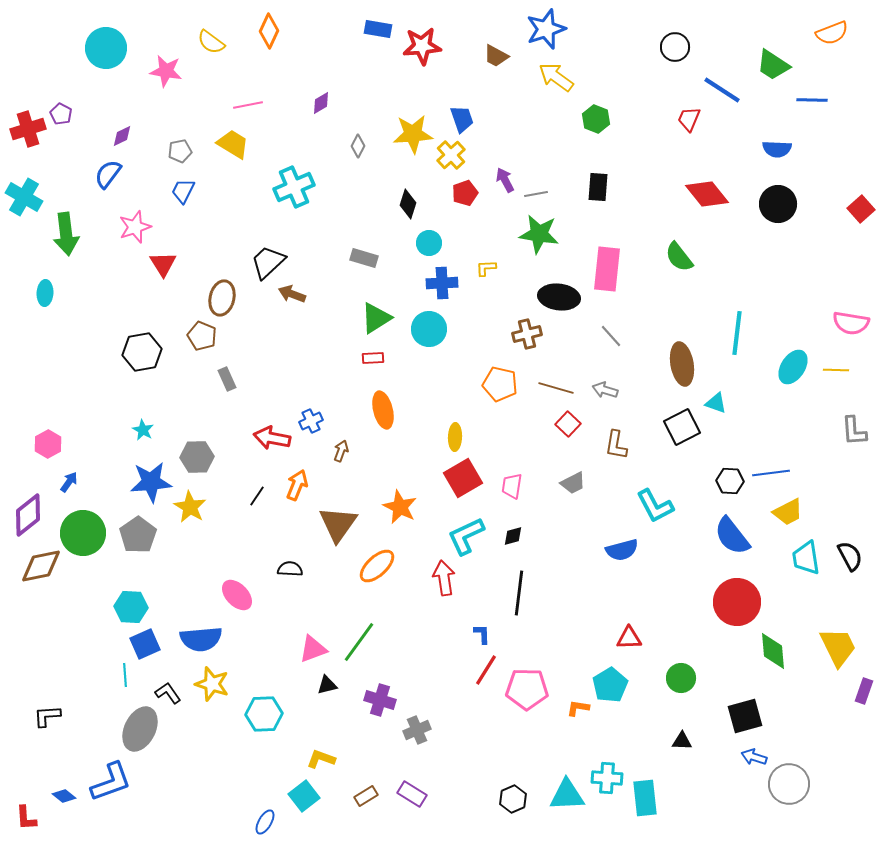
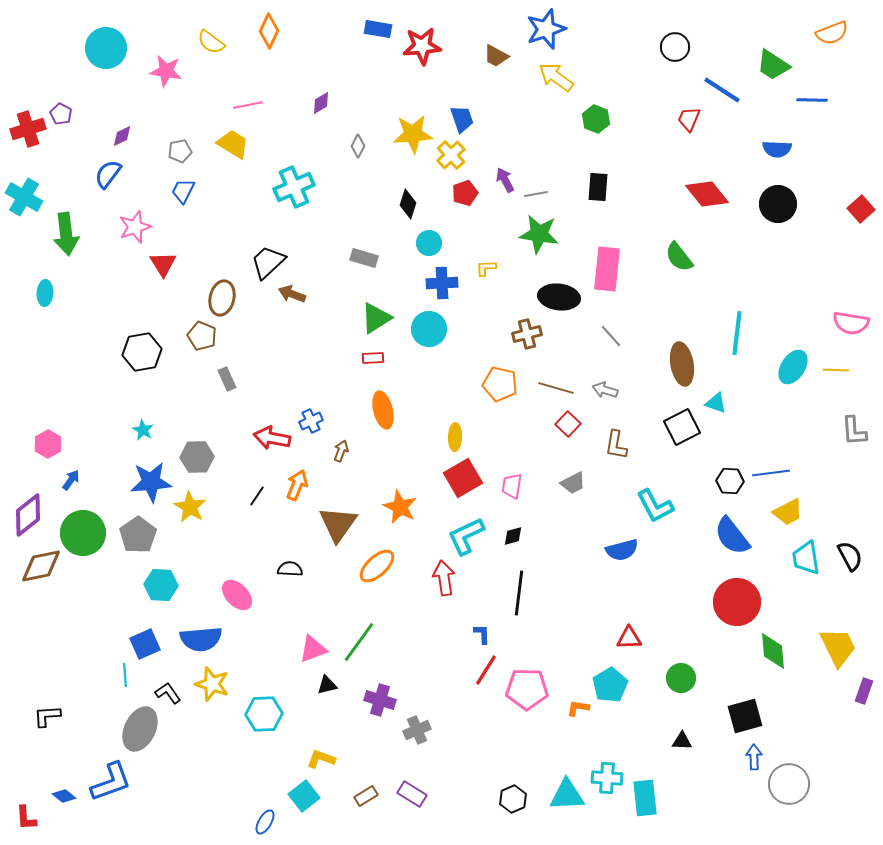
blue arrow at (69, 482): moved 2 px right, 2 px up
cyan hexagon at (131, 607): moved 30 px right, 22 px up
blue arrow at (754, 757): rotated 70 degrees clockwise
